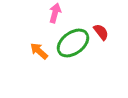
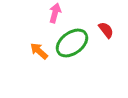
red semicircle: moved 5 px right, 2 px up
green ellipse: moved 1 px left
